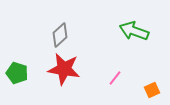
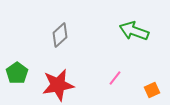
red star: moved 6 px left, 16 px down; rotated 20 degrees counterclockwise
green pentagon: rotated 20 degrees clockwise
